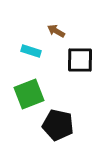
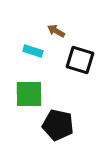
cyan rectangle: moved 2 px right
black square: rotated 16 degrees clockwise
green square: rotated 20 degrees clockwise
